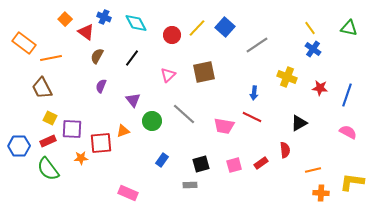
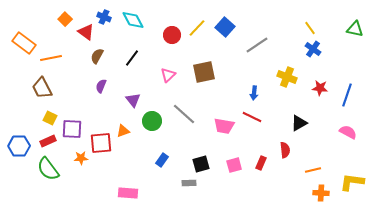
cyan diamond at (136, 23): moved 3 px left, 3 px up
green triangle at (349, 28): moved 6 px right, 1 px down
red rectangle at (261, 163): rotated 32 degrees counterclockwise
gray rectangle at (190, 185): moved 1 px left, 2 px up
pink rectangle at (128, 193): rotated 18 degrees counterclockwise
